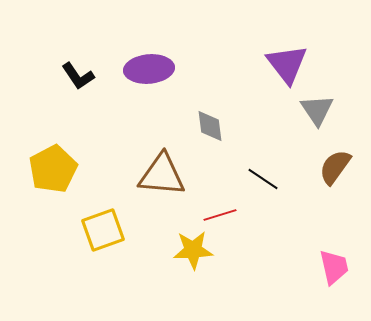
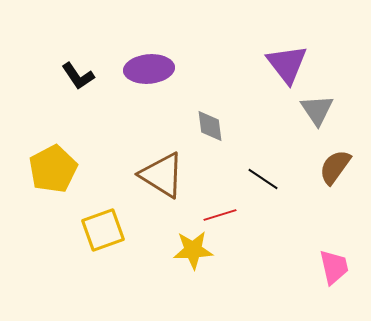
brown triangle: rotated 27 degrees clockwise
